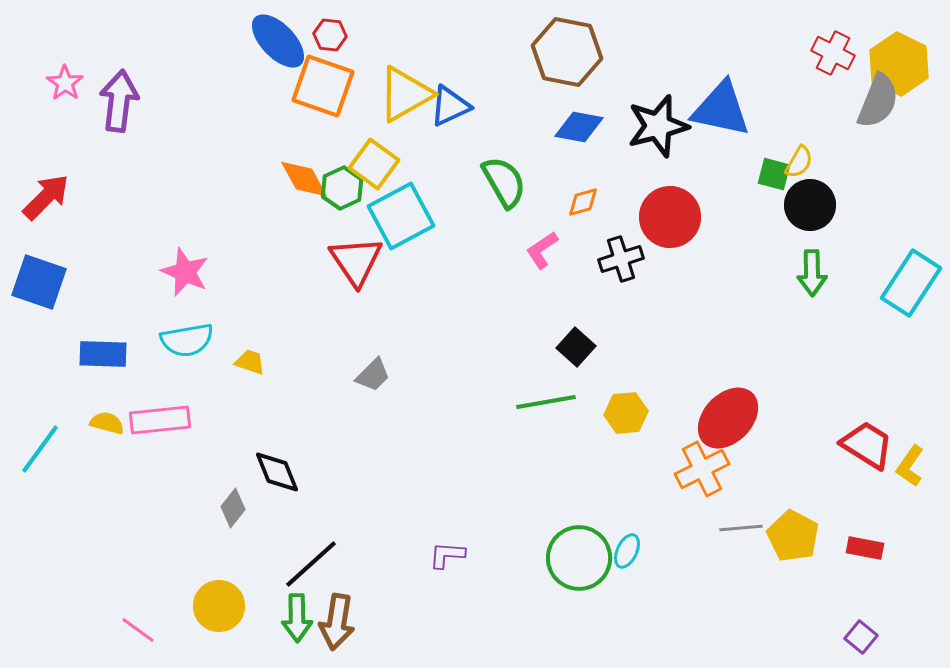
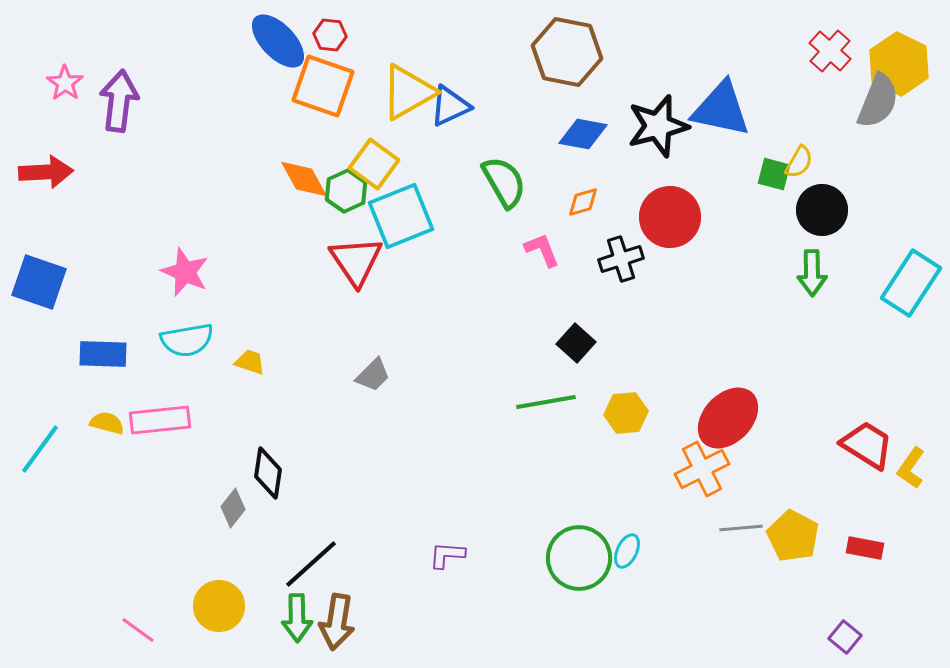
red cross at (833, 53): moved 3 px left, 2 px up; rotated 15 degrees clockwise
yellow triangle at (405, 94): moved 3 px right, 2 px up
blue diamond at (579, 127): moved 4 px right, 7 px down
green hexagon at (342, 188): moved 4 px right, 3 px down
red arrow at (46, 197): moved 25 px up; rotated 42 degrees clockwise
black circle at (810, 205): moved 12 px right, 5 px down
cyan square at (401, 216): rotated 6 degrees clockwise
pink L-shape at (542, 250): rotated 102 degrees clockwise
black square at (576, 347): moved 4 px up
yellow L-shape at (910, 466): moved 1 px right, 2 px down
black diamond at (277, 472): moved 9 px left, 1 px down; rotated 30 degrees clockwise
purple square at (861, 637): moved 16 px left
